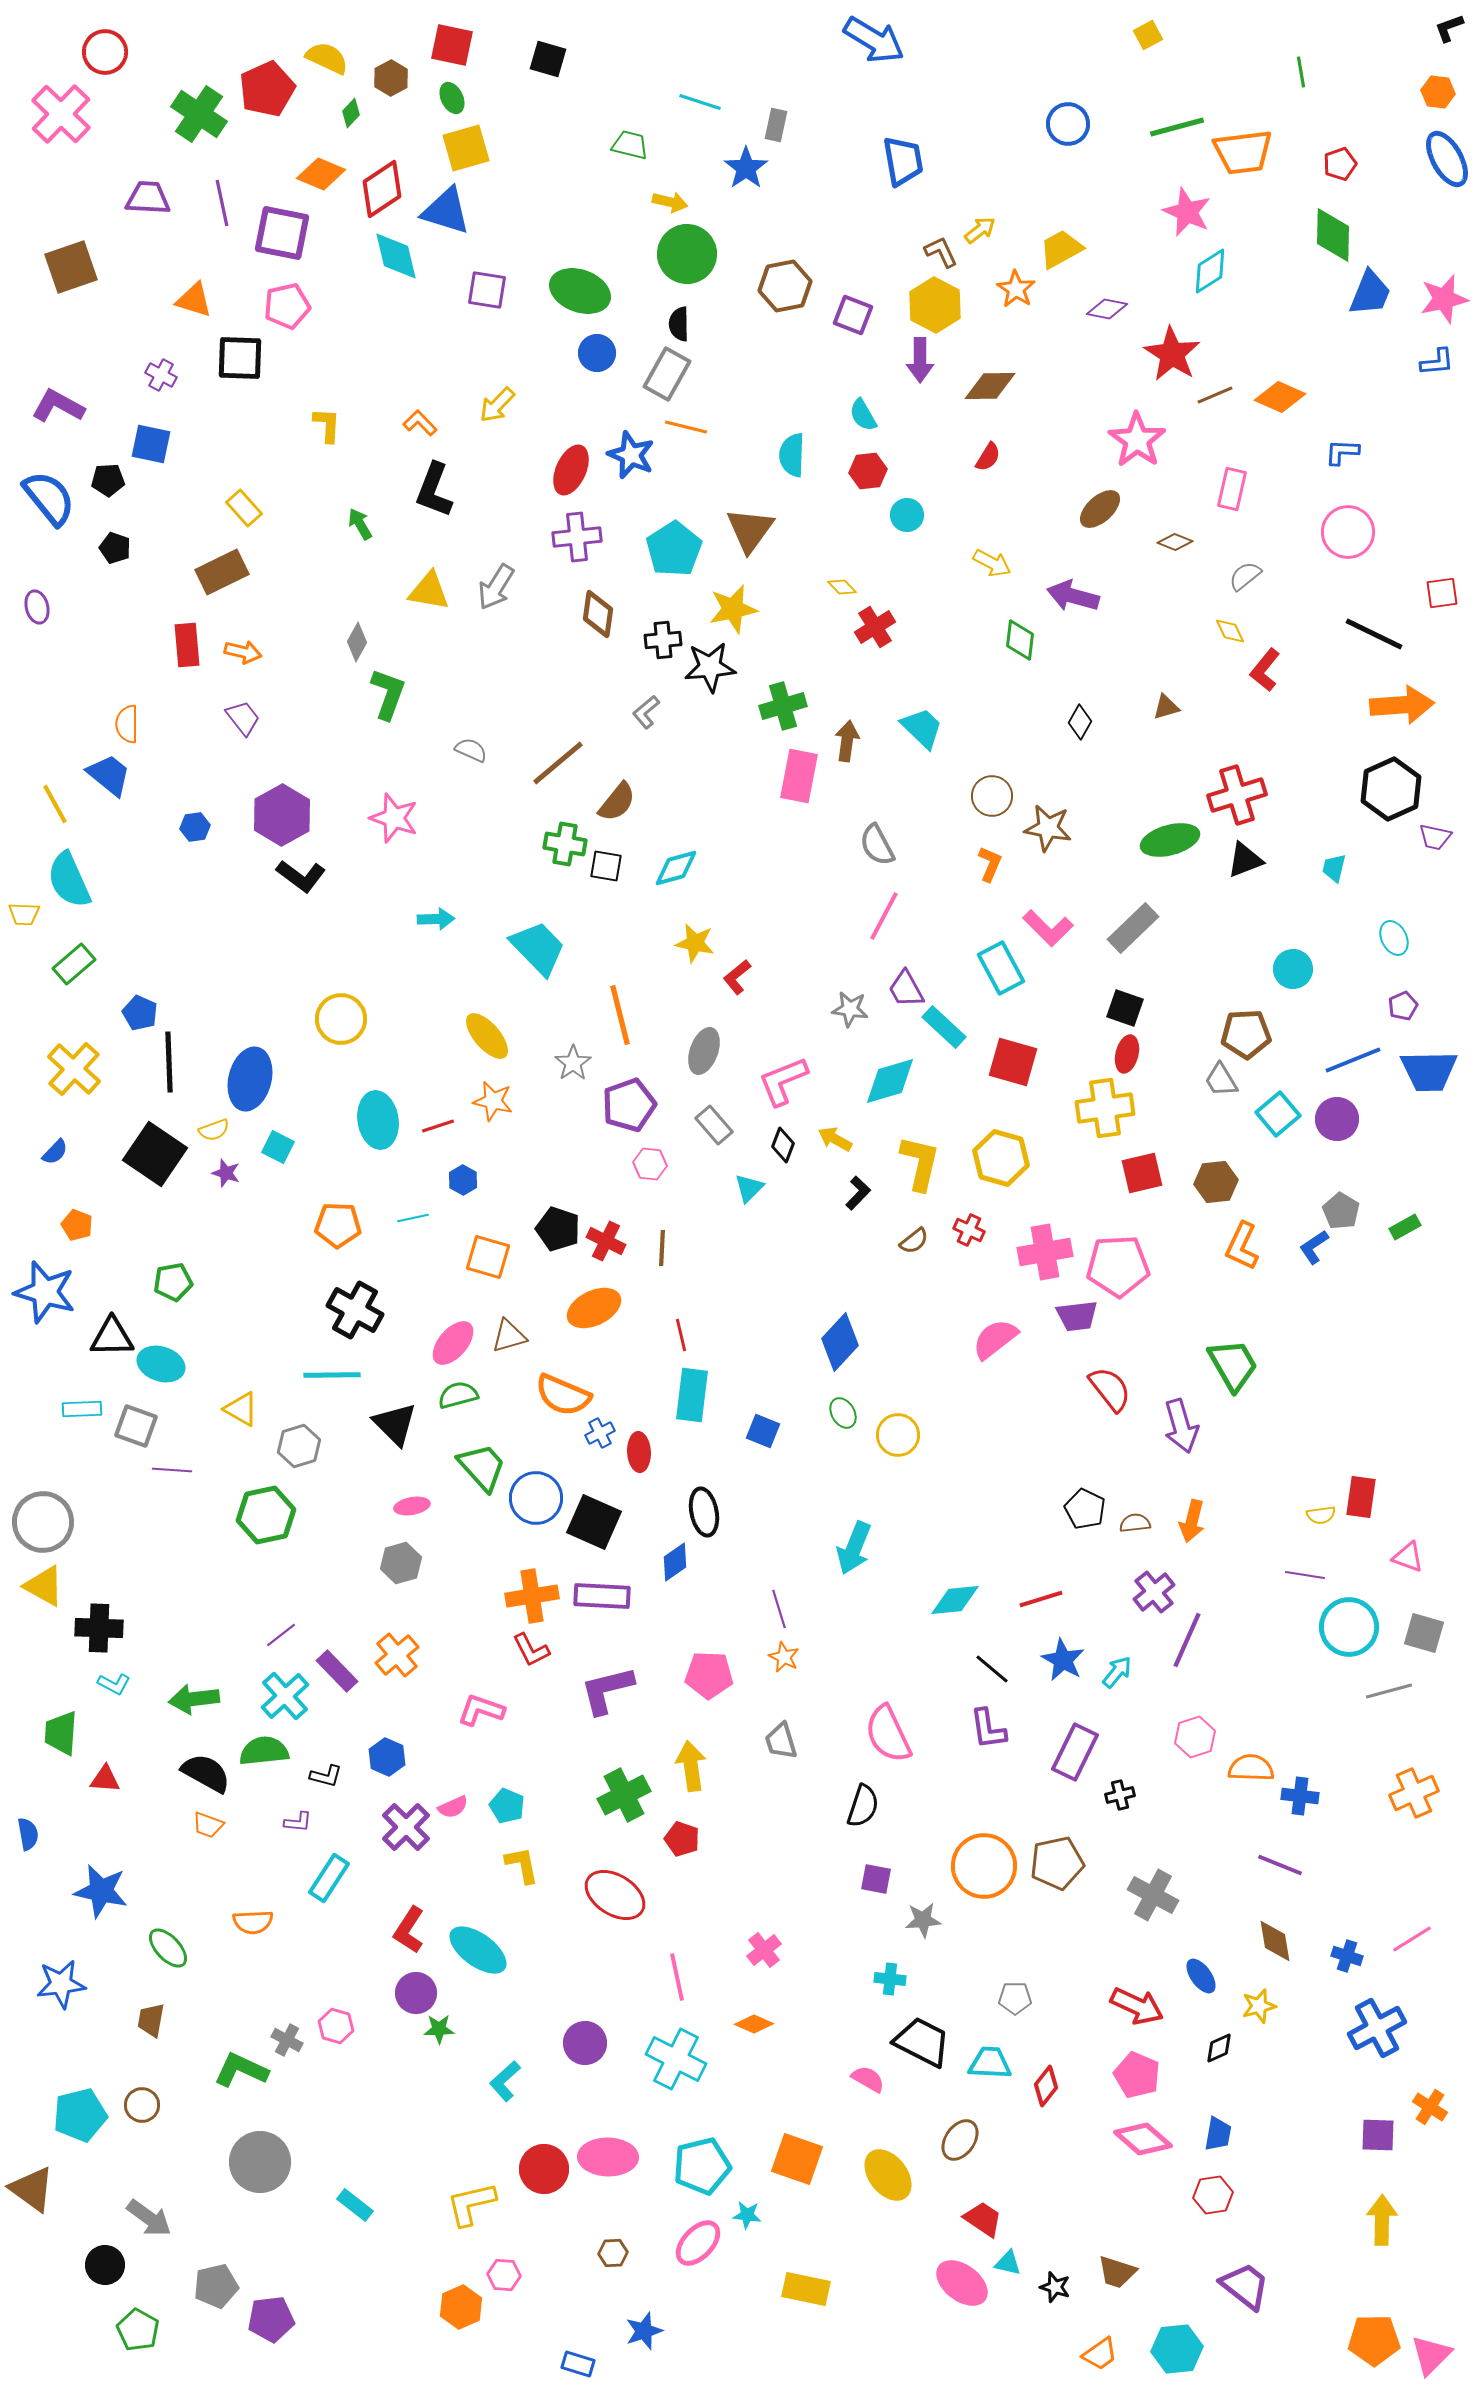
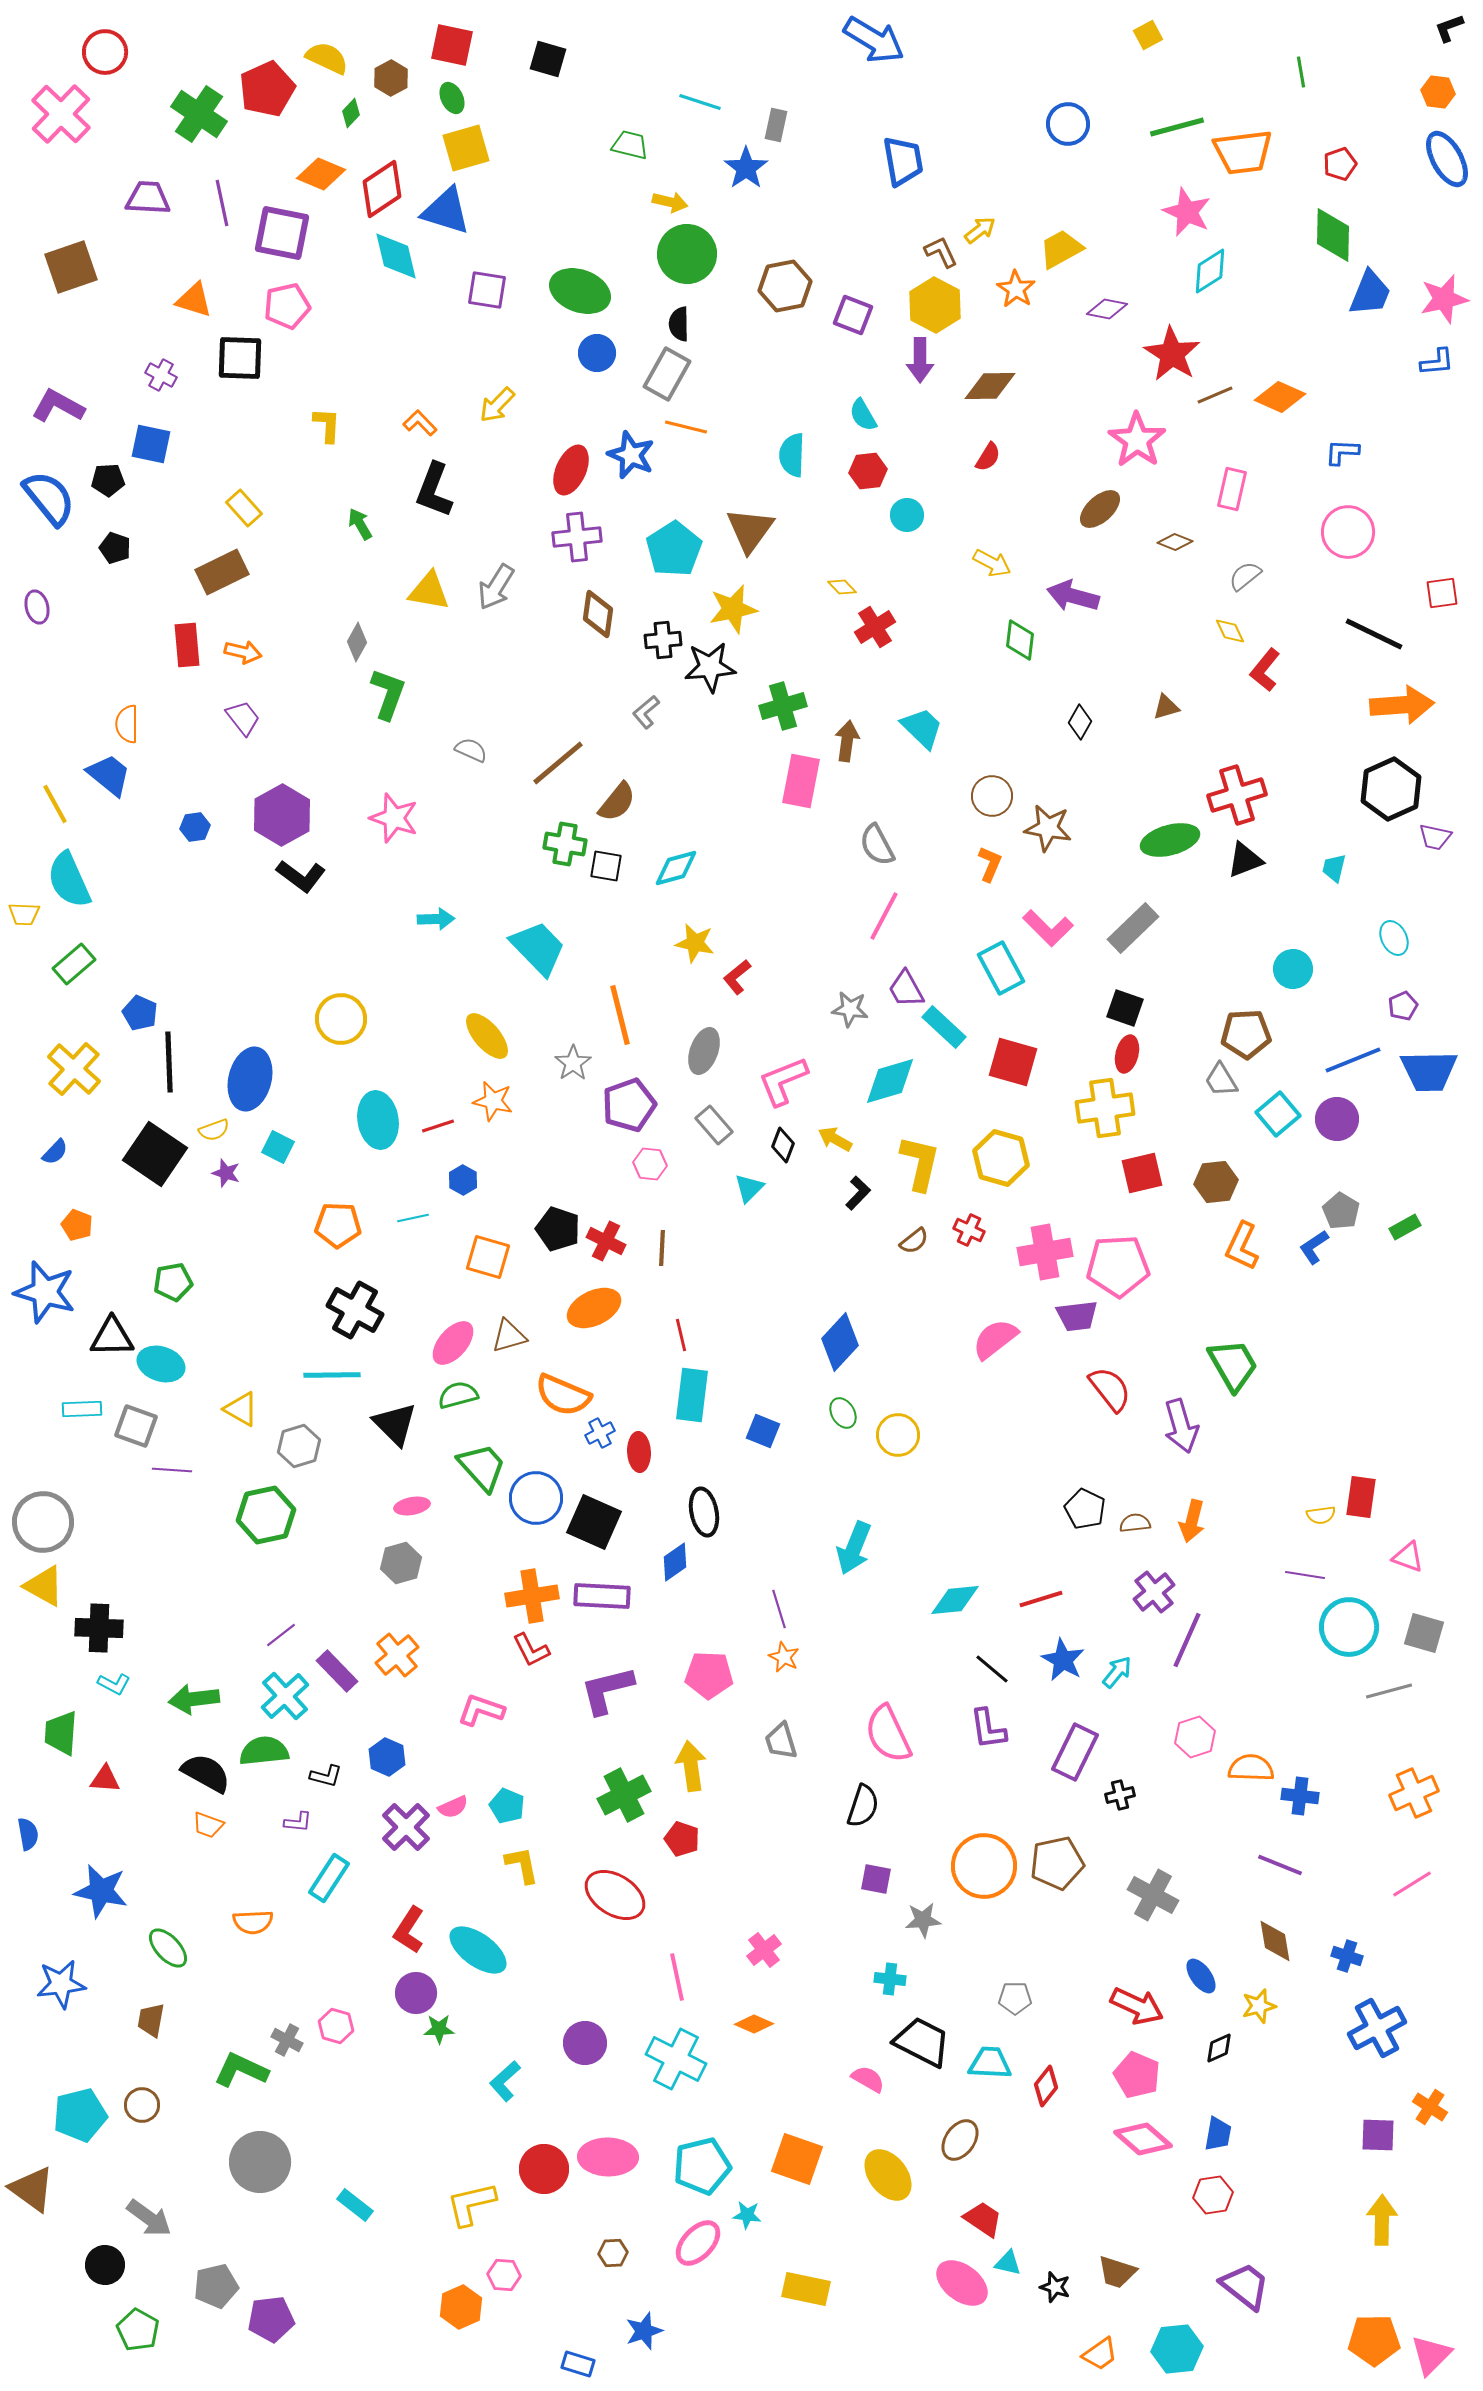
pink rectangle at (799, 776): moved 2 px right, 5 px down
pink line at (1412, 1939): moved 55 px up
